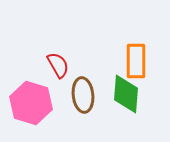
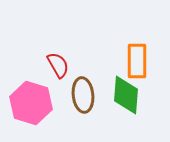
orange rectangle: moved 1 px right
green diamond: moved 1 px down
